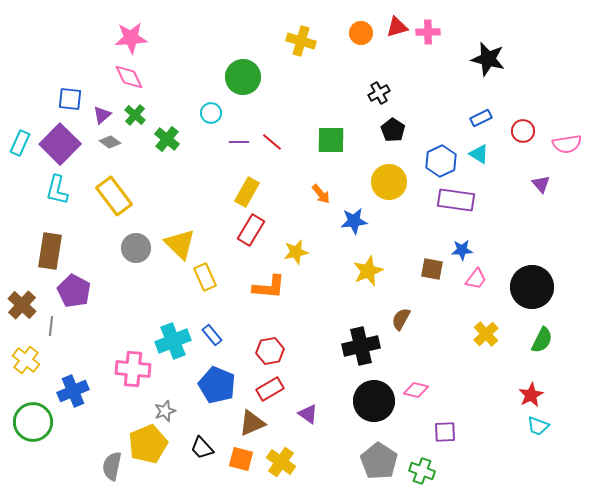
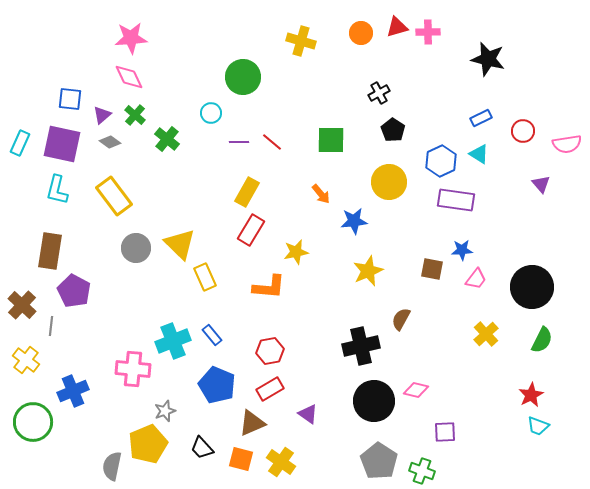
purple square at (60, 144): moved 2 px right; rotated 33 degrees counterclockwise
